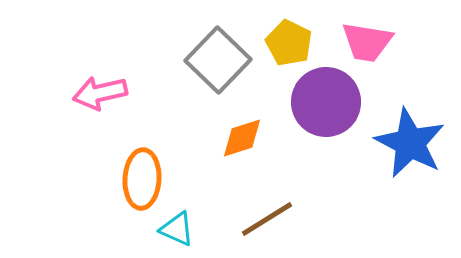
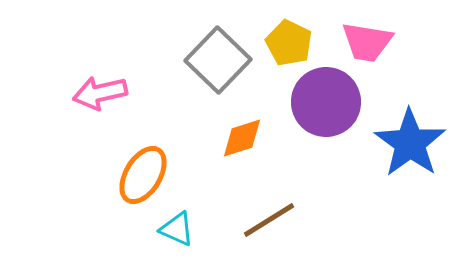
blue star: rotated 8 degrees clockwise
orange ellipse: moved 1 px right, 4 px up; rotated 28 degrees clockwise
brown line: moved 2 px right, 1 px down
